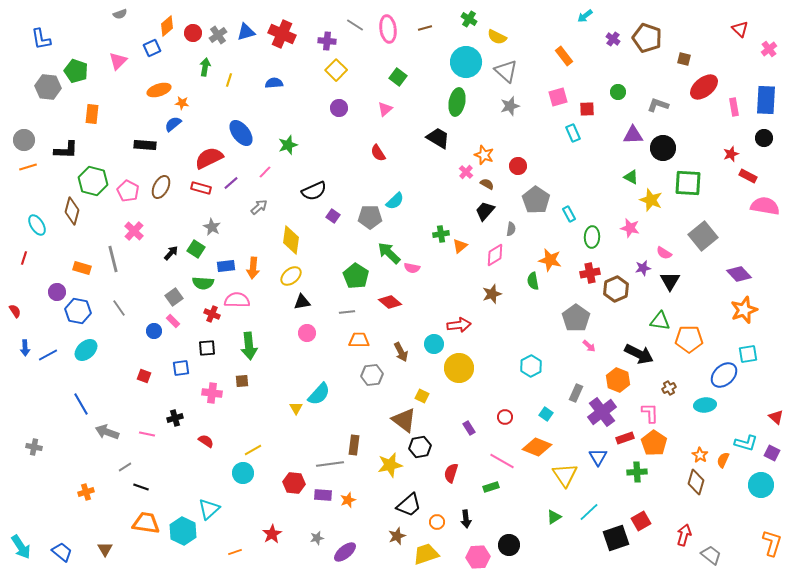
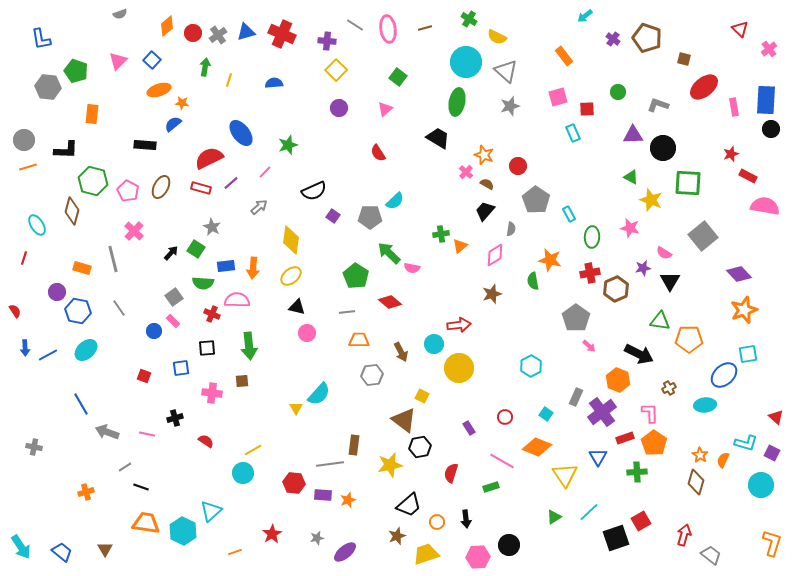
blue square at (152, 48): moved 12 px down; rotated 24 degrees counterclockwise
black circle at (764, 138): moved 7 px right, 9 px up
black triangle at (302, 302): moved 5 px left, 5 px down; rotated 24 degrees clockwise
gray rectangle at (576, 393): moved 4 px down
cyan triangle at (209, 509): moved 2 px right, 2 px down
